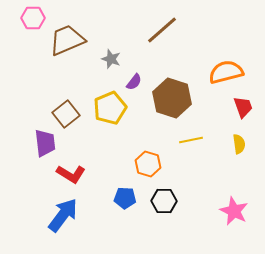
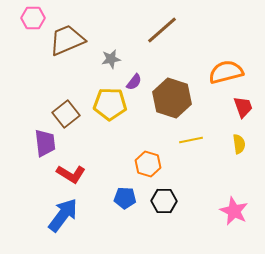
gray star: rotated 30 degrees counterclockwise
yellow pentagon: moved 4 px up; rotated 24 degrees clockwise
